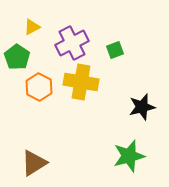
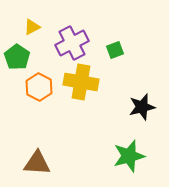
brown triangle: moved 3 px right; rotated 36 degrees clockwise
